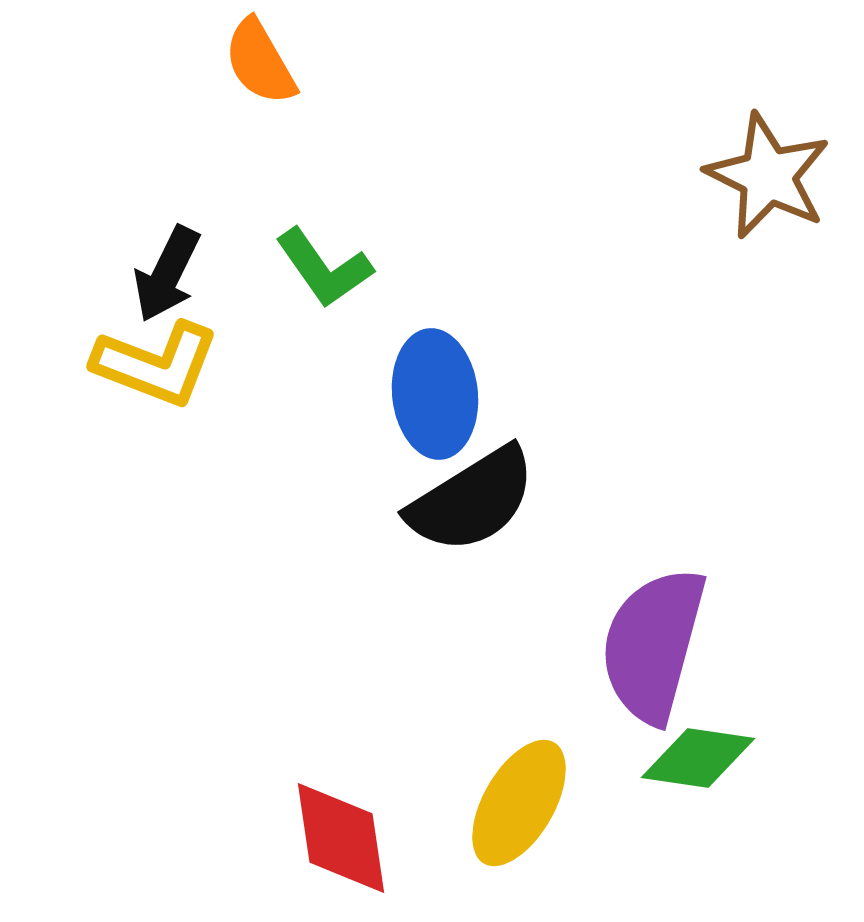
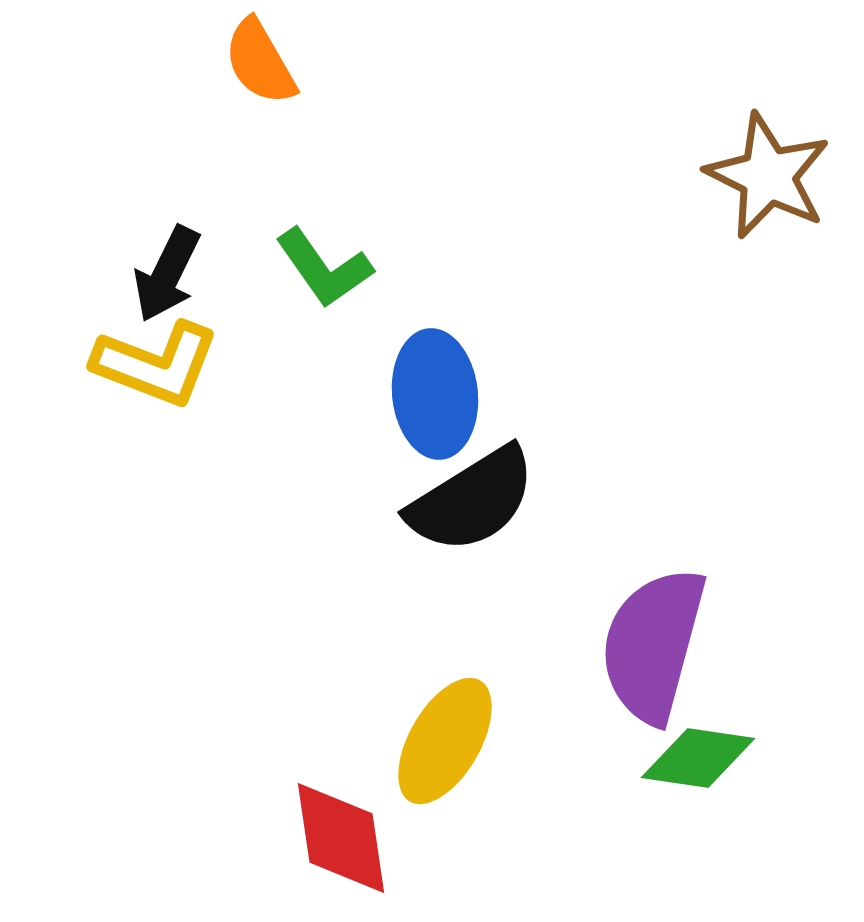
yellow ellipse: moved 74 px left, 62 px up
